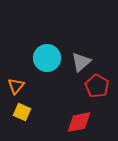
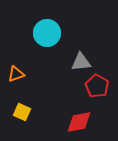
cyan circle: moved 25 px up
gray triangle: rotated 35 degrees clockwise
orange triangle: moved 12 px up; rotated 30 degrees clockwise
